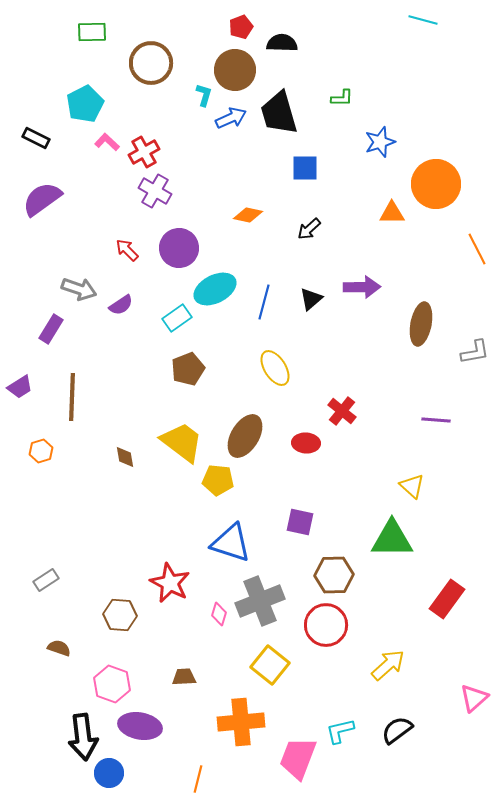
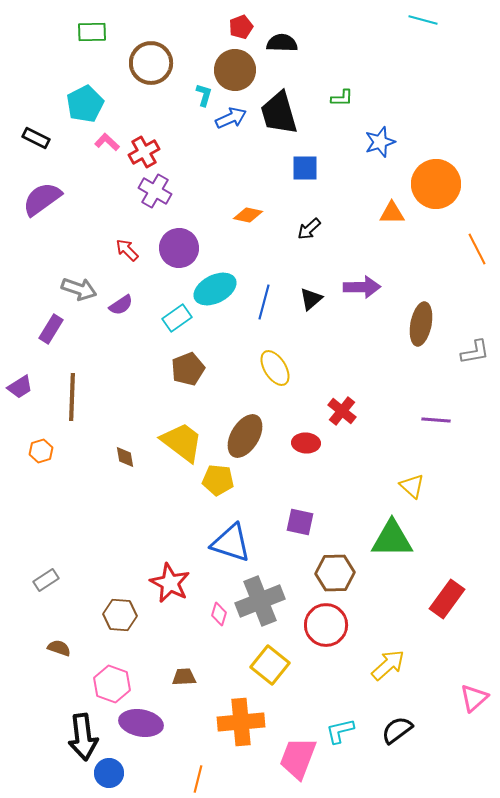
brown hexagon at (334, 575): moved 1 px right, 2 px up
purple ellipse at (140, 726): moved 1 px right, 3 px up
